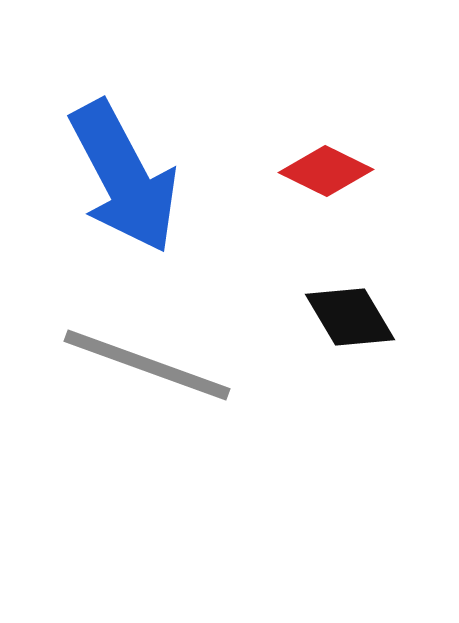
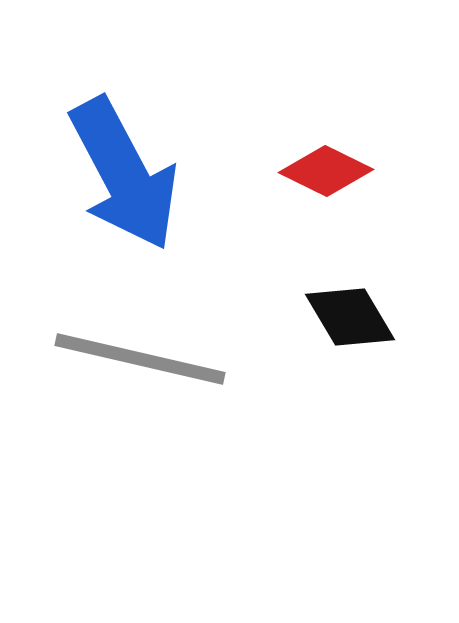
blue arrow: moved 3 px up
gray line: moved 7 px left, 6 px up; rotated 7 degrees counterclockwise
